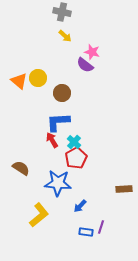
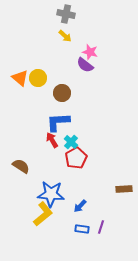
gray cross: moved 4 px right, 2 px down
pink star: moved 2 px left
orange triangle: moved 1 px right, 3 px up
cyan cross: moved 3 px left
brown semicircle: moved 2 px up
blue star: moved 7 px left, 11 px down
yellow L-shape: moved 4 px right, 1 px up
blue rectangle: moved 4 px left, 3 px up
